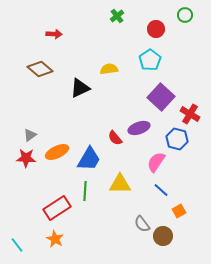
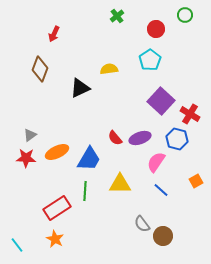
red arrow: rotated 112 degrees clockwise
brown diamond: rotated 70 degrees clockwise
purple square: moved 4 px down
purple ellipse: moved 1 px right, 10 px down
orange square: moved 17 px right, 30 px up
